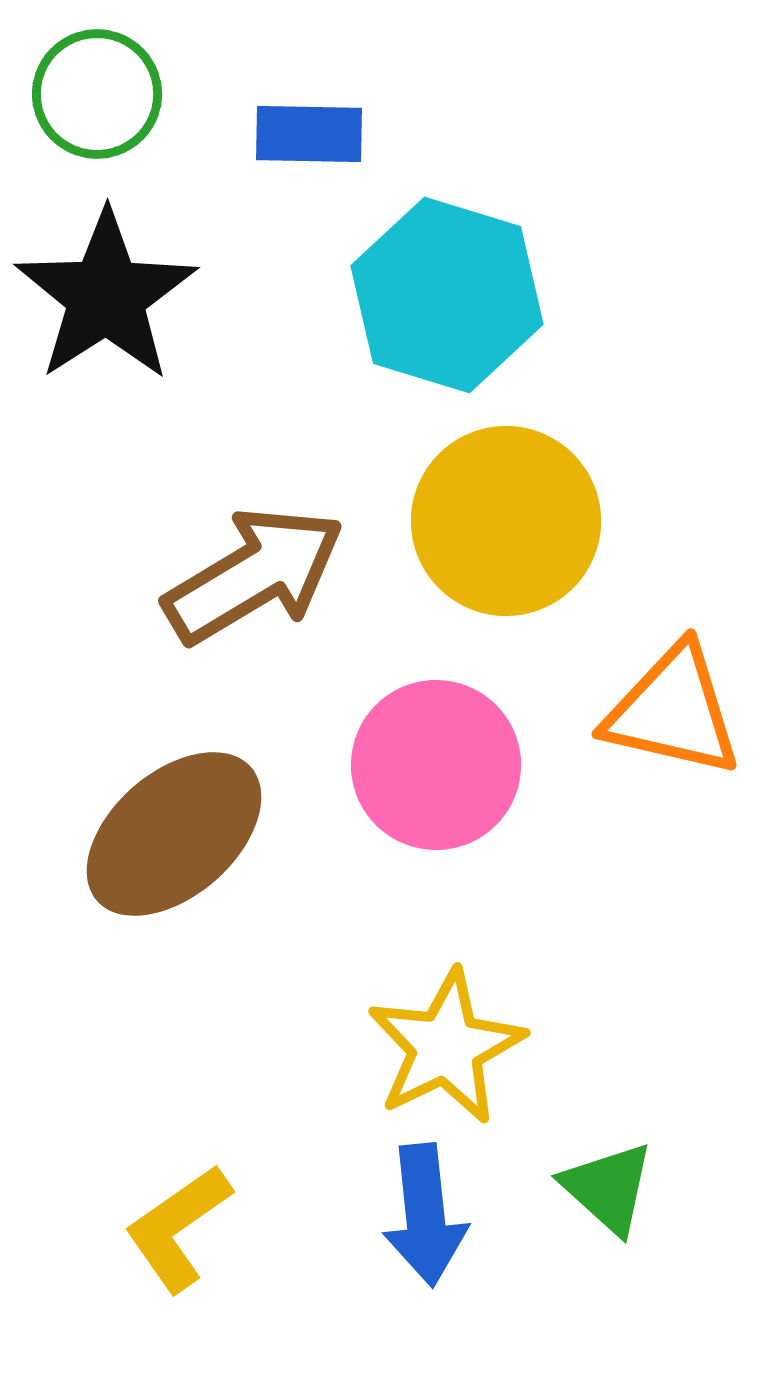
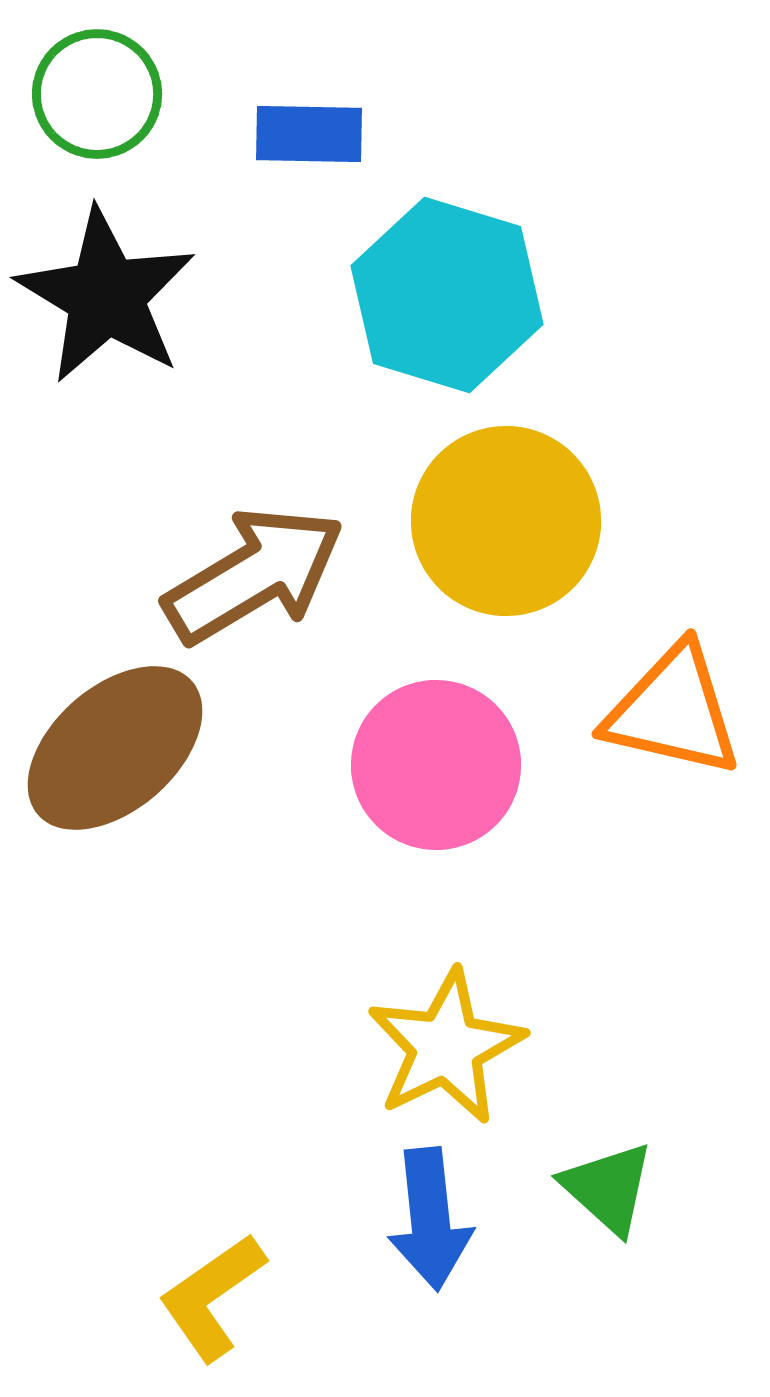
black star: rotated 8 degrees counterclockwise
brown ellipse: moved 59 px left, 86 px up
blue arrow: moved 5 px right, 4 px down
yellow L-shape: moved 34 px right, 69 px down
